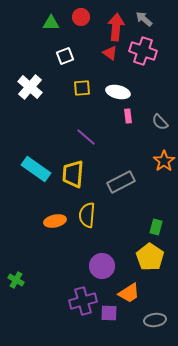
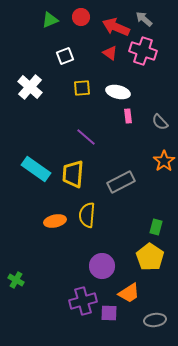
green triangle: moved 1 px left, 3 px up; rotated 24 degrees counterclockwise
red arrow: rotated 72 degrees counterclockwise
